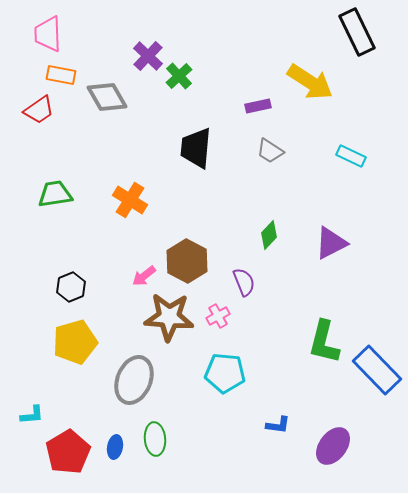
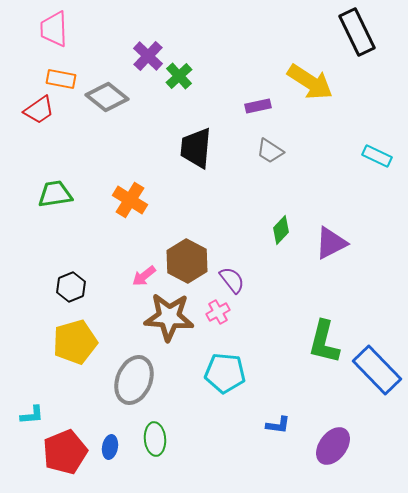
pink trapezoid: moved 6 px right, 5 px up
orange rectangle: moved 4 px down
gray diamond: rotated 21 degrees counterclockwise
cyan rectangle: moved 26 px right
green diamond: moved 12 px right, 5 px up
purple semicircle: moved 12 px left, 2 px up; rotated 16 degrees counterclockwise
pink cross: moved 4 px up
blue ellipse: moved 5 px left
red pentagon: moved 3 px left; rotated 9 degrees clockwise
